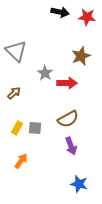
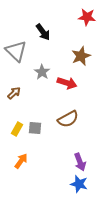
black arrow: moved 17 px left, 20 px down; rotated 42 degrees clockwise
gray star: moved 3 px left, 1 px up
red arrow: rotated 18 degrees clockwise
yellow rectangle: moved 1 px down
purple arrow: moved 9 px right, 16 px down
